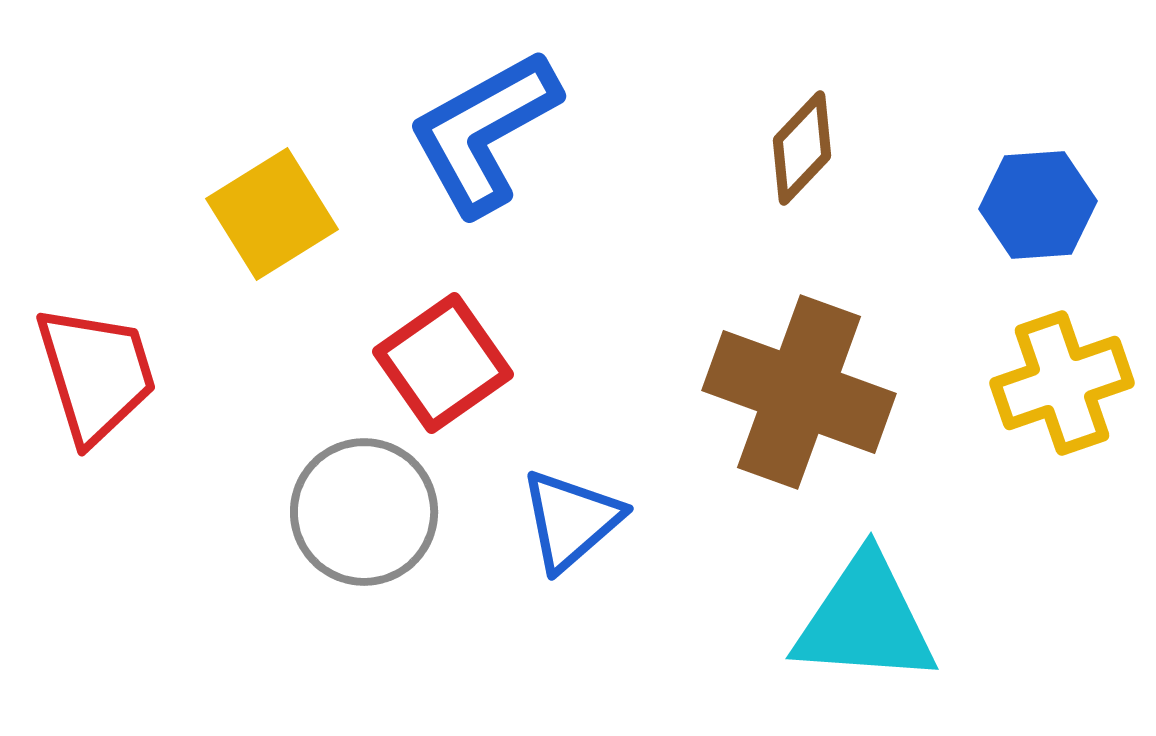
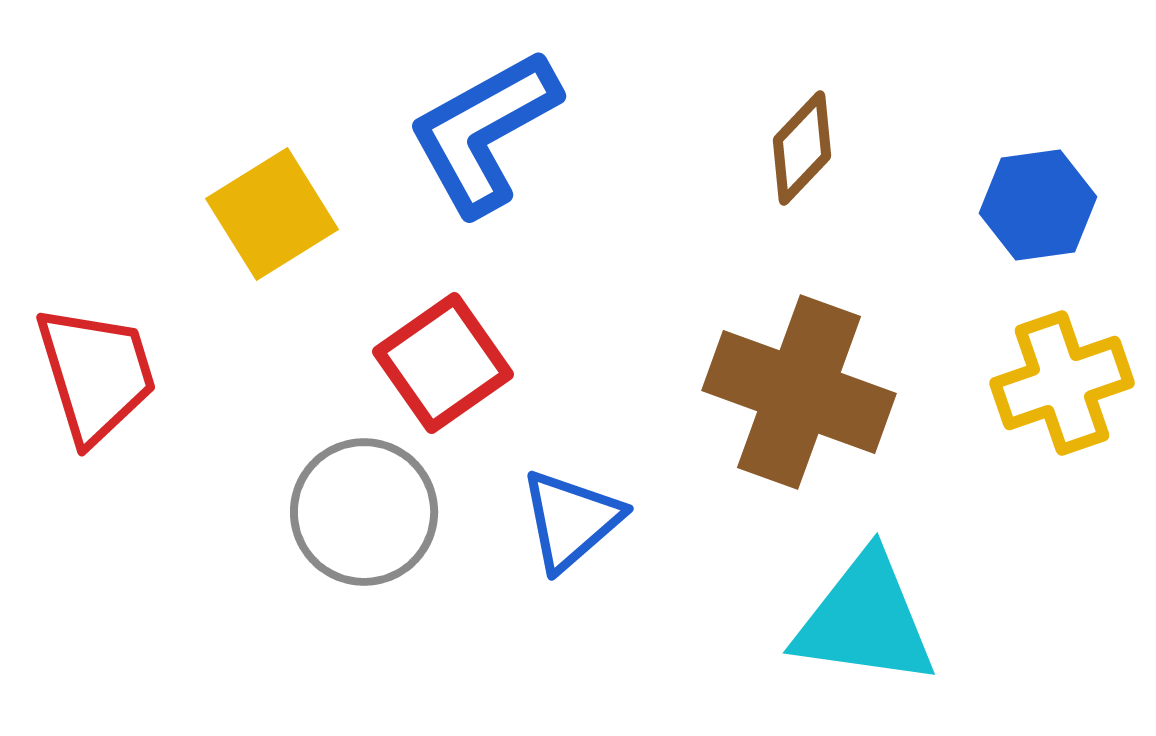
blue hexagon: rotated 4 degrees counterclockwise
cyan triangle: rotated 4 degrees clockwise
